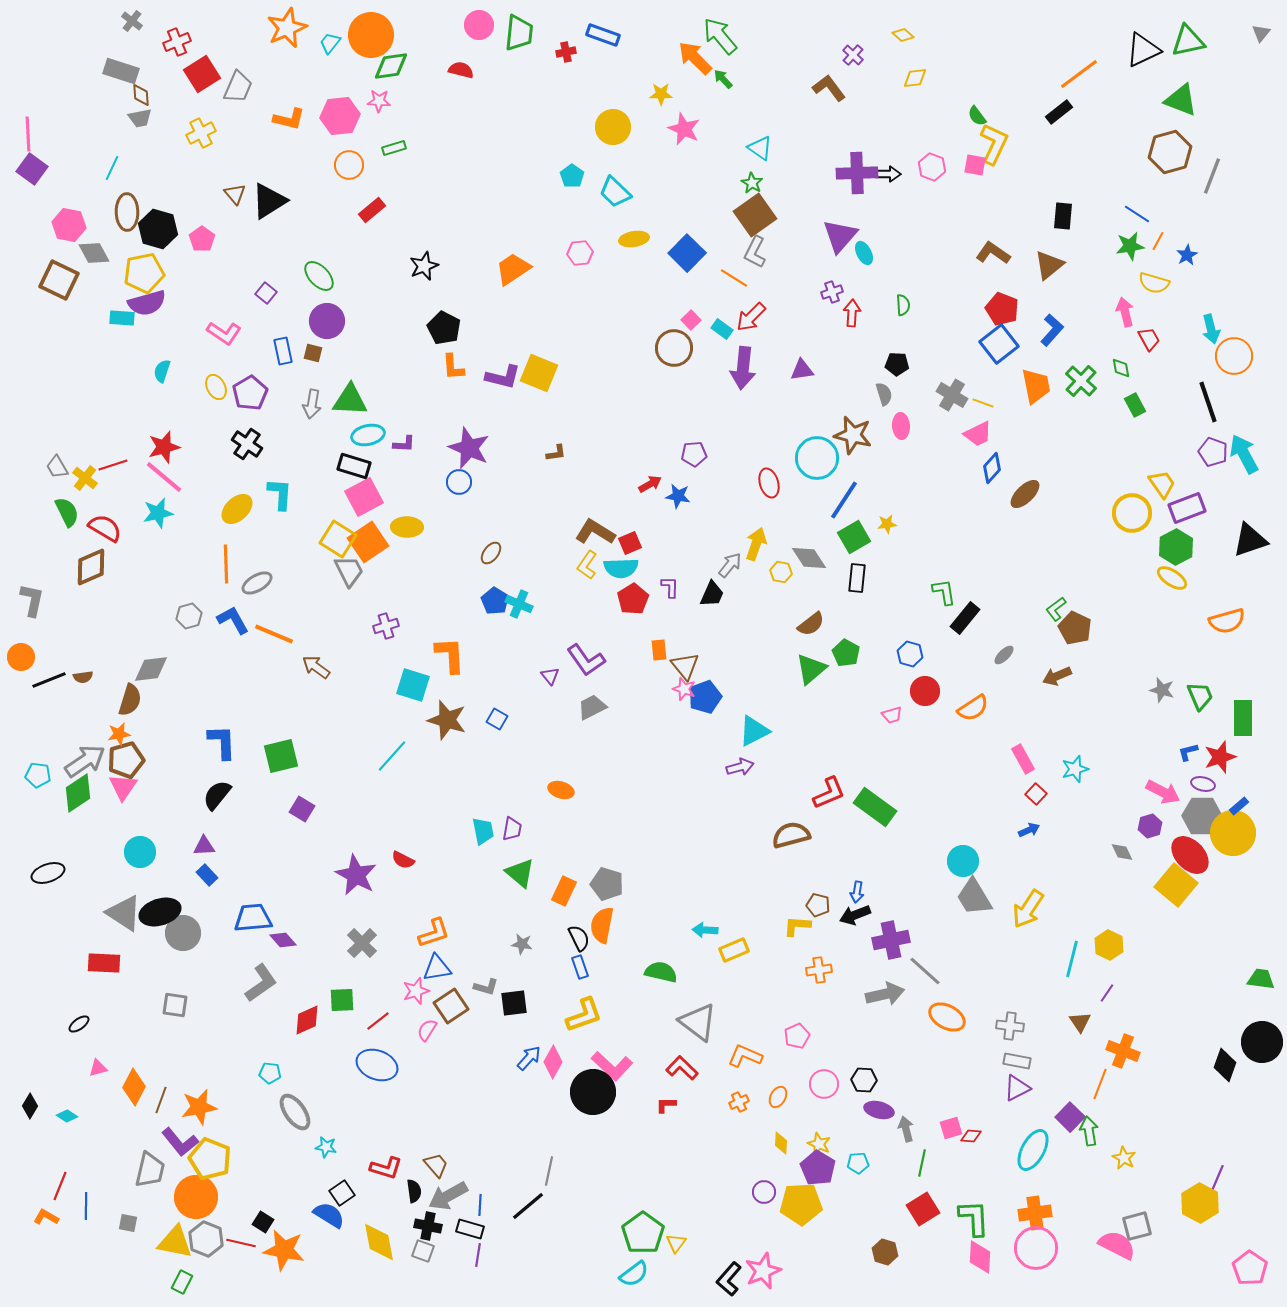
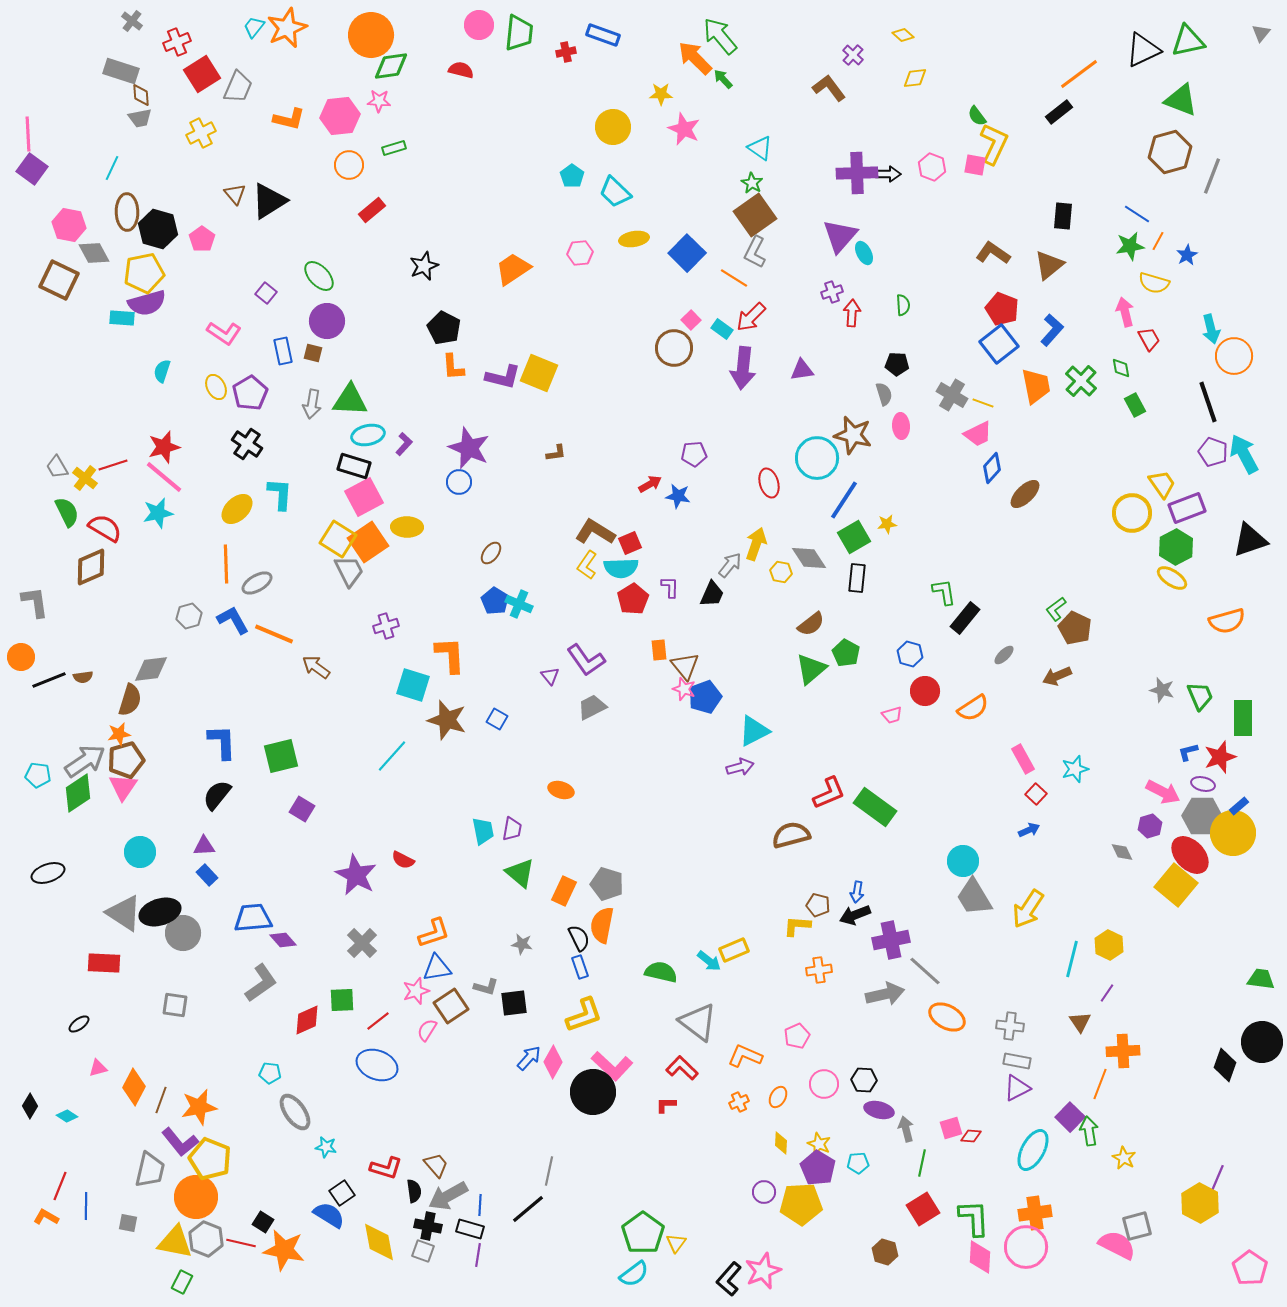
cyan trapezoid at (330, 43): moved 76 px left, 16 px up
purple L-shape at (404, 444): rotated 50 degrees counterclockwise
gray L-shape at (32, 600): moved 3 px right, 2 px down; rotated 20 degrees counterclockwise
cyan arrow at (705, 930): moved 4 px right, 31 px down; rotated 145 degrees counterclockwise
orange cross at (1123, 1051): rotated 24 degrees counterclockwise
black line at (528, 1206): moved 3 px down
pink circle at (1036, 1248): moved 10 px left, 1 px up
